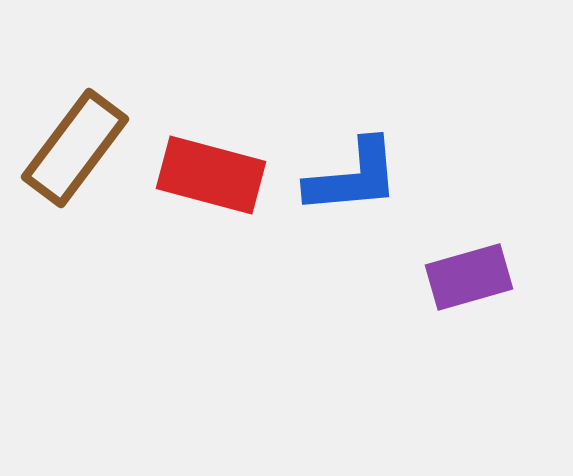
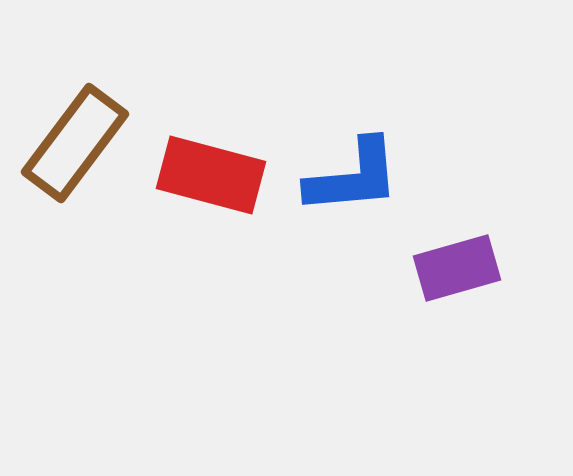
brown rectangle: moved 5 px up
purple rectangle: moved 12 px left, 9 px up
